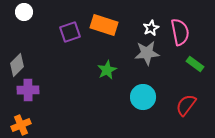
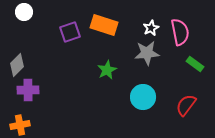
orange cross: moved 1 px left; rotated 12 degrees clockwise
